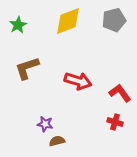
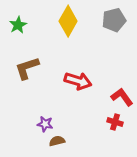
yellow diamond: rotated 40 degrees counterclockwise
red L-shape: moved 2 px right, 4 px down
